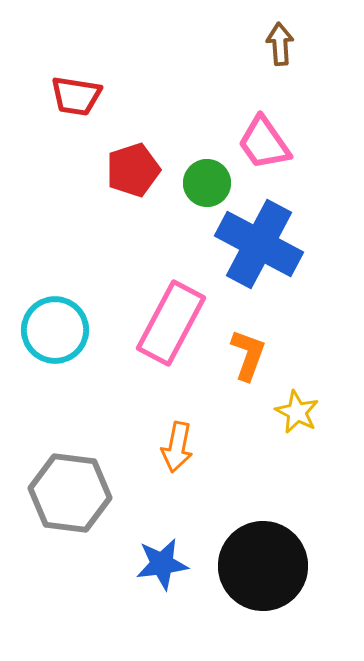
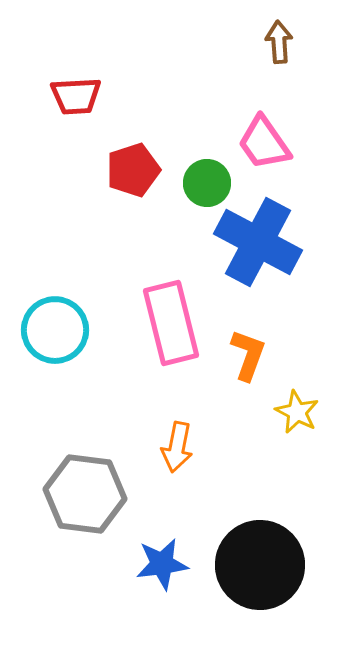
brown arrow: moved 1 px left, 2 px up
red trapezoid: rotated 12 degrees counterclockwise
blue cross: moved 1 px left, 2 px up
pink rectangle: rotated 42 degrees counterclockwise
gray hexagon: moved 15 px right, 1 px down
black circle: moved 3 px left, 1 px up
